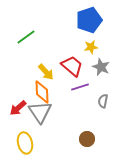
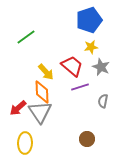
yellow ellipse: rotated 15 degrees clockwise
